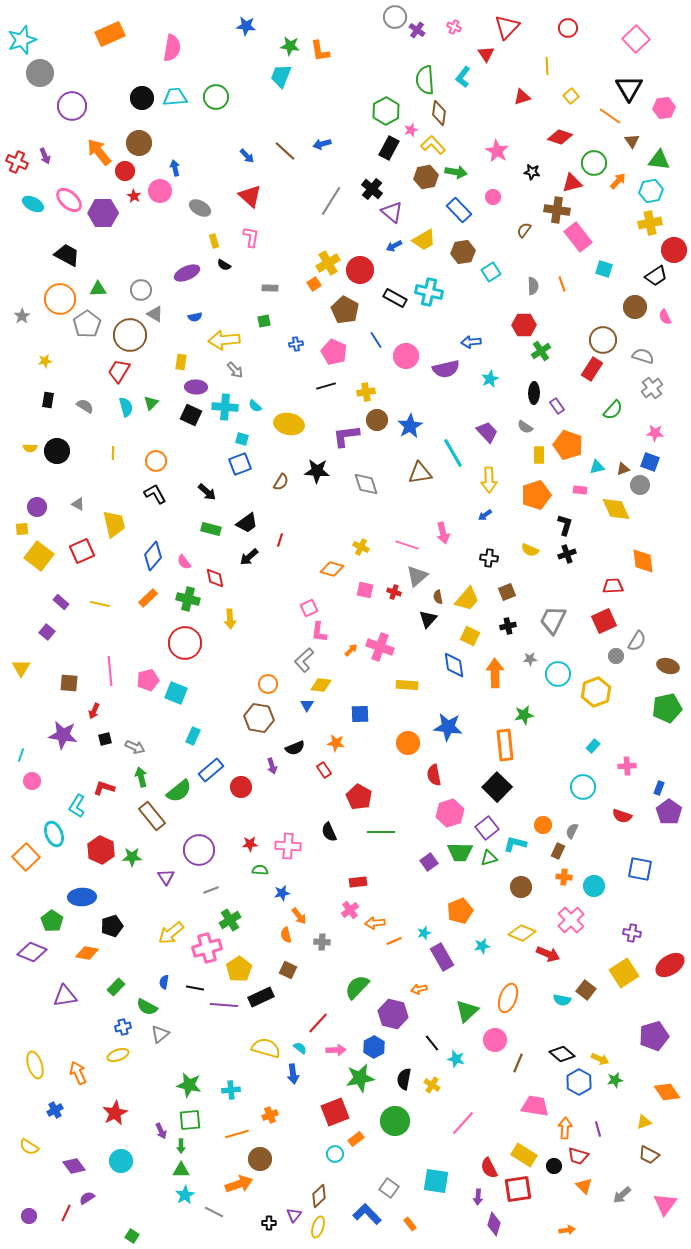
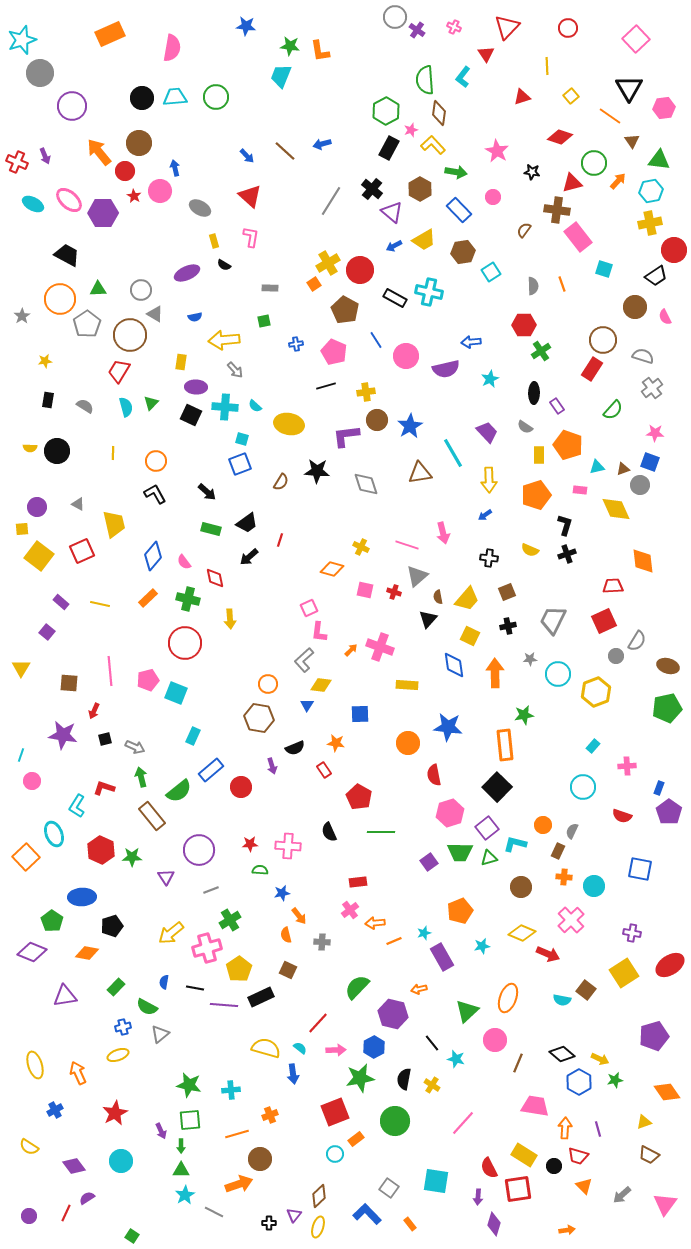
brown hexagon at (426, 177): moved 6 px left, 12 px down; rotated 20 degrees counterclockwise
